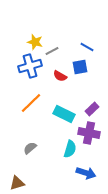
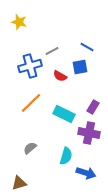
yellow star: moved 16 px left, 20 px up
purple rectangle: moved 1 px right, 2 px up; rotated 16 degrees counterclockwise
cyan semicircle: moved 4 px left, 7 px down
brown triangle: moved 2 px right
